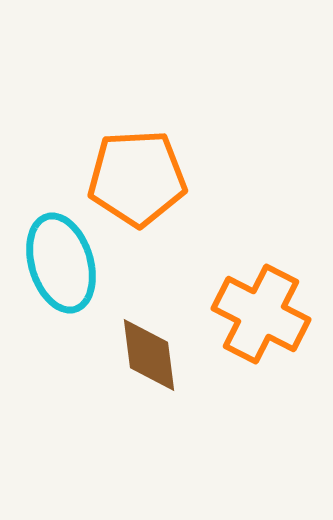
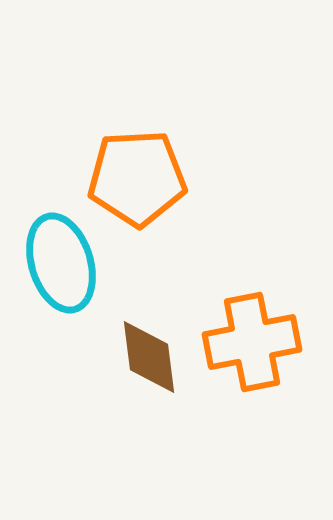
orange cross: moved 9 px left, 28 px down; rotated 38 degrees counterclockwise
brown diamond: moved 2 px down
